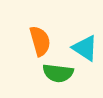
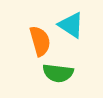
cyan triangle: moved 14 px left, 23 px up
